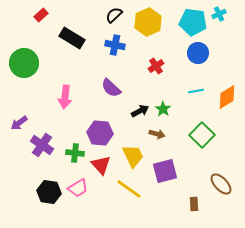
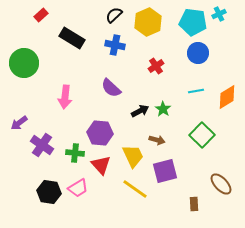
brown arrow: moved 6 px down
yellow line: moved 6 px right
